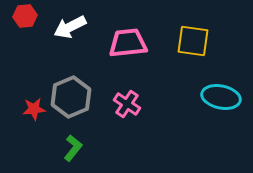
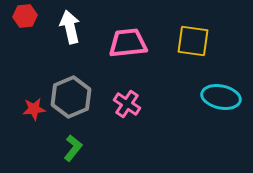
white arrow: rotated 104 degrees clockwise
